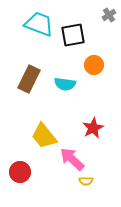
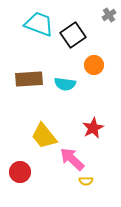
black square: rotated 25 degrees counterclockwise
brown rectangle: rotated 60 degrees clockwise
